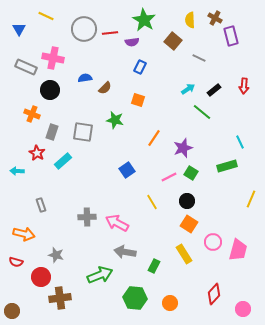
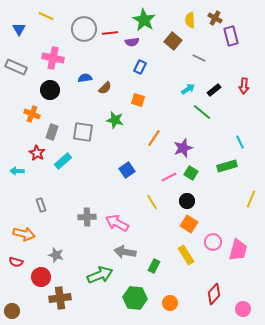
gray rectangle at (26, 67): moved 10 px left
yellow rectangle at (184, 254): moved 2 px right, 1 px down
